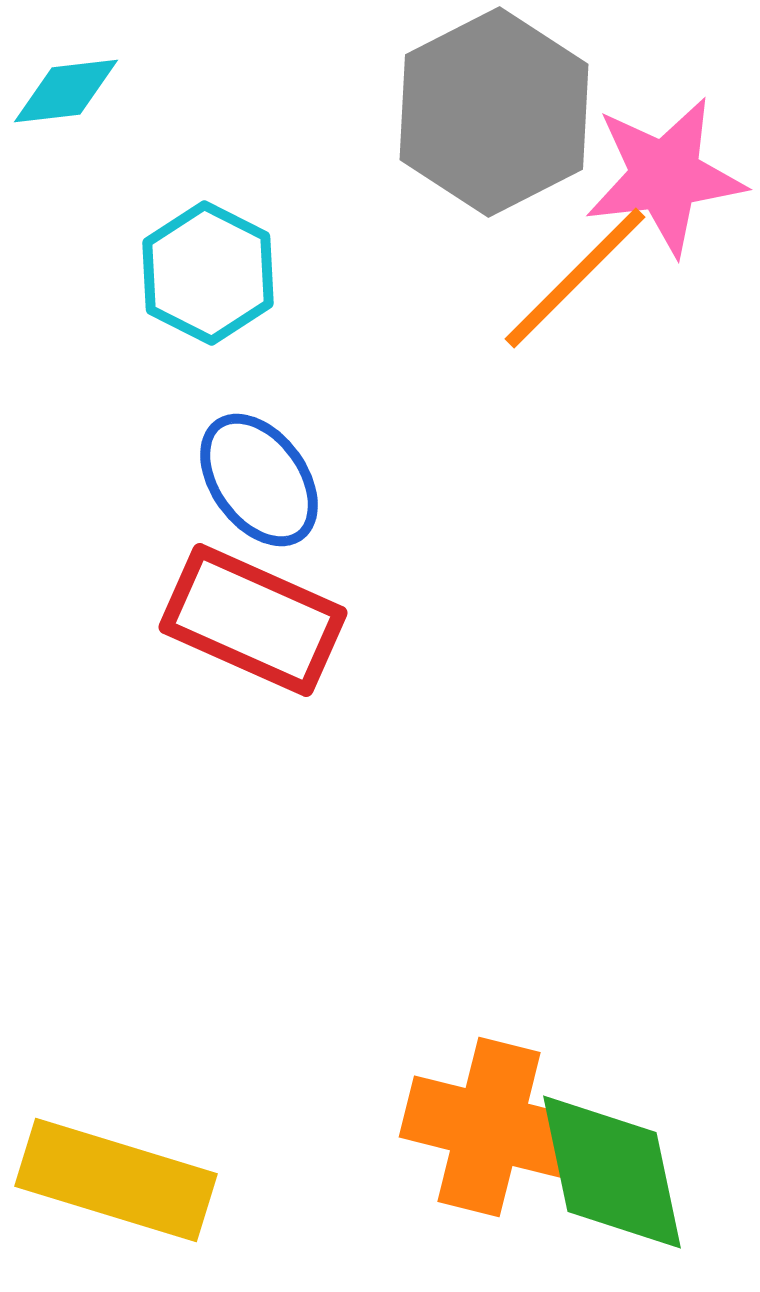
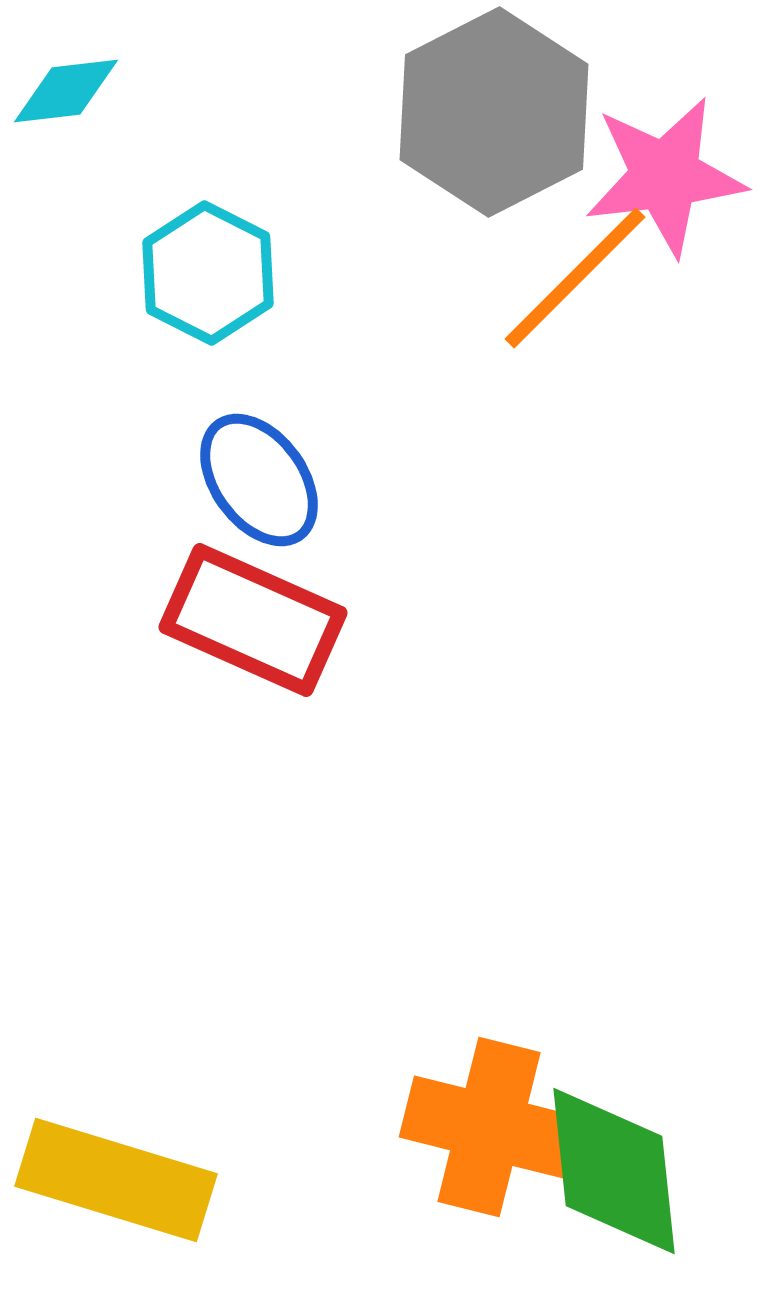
green diamond: moved 2 px right, 1 px up; rotated 6 degrees clockwise
